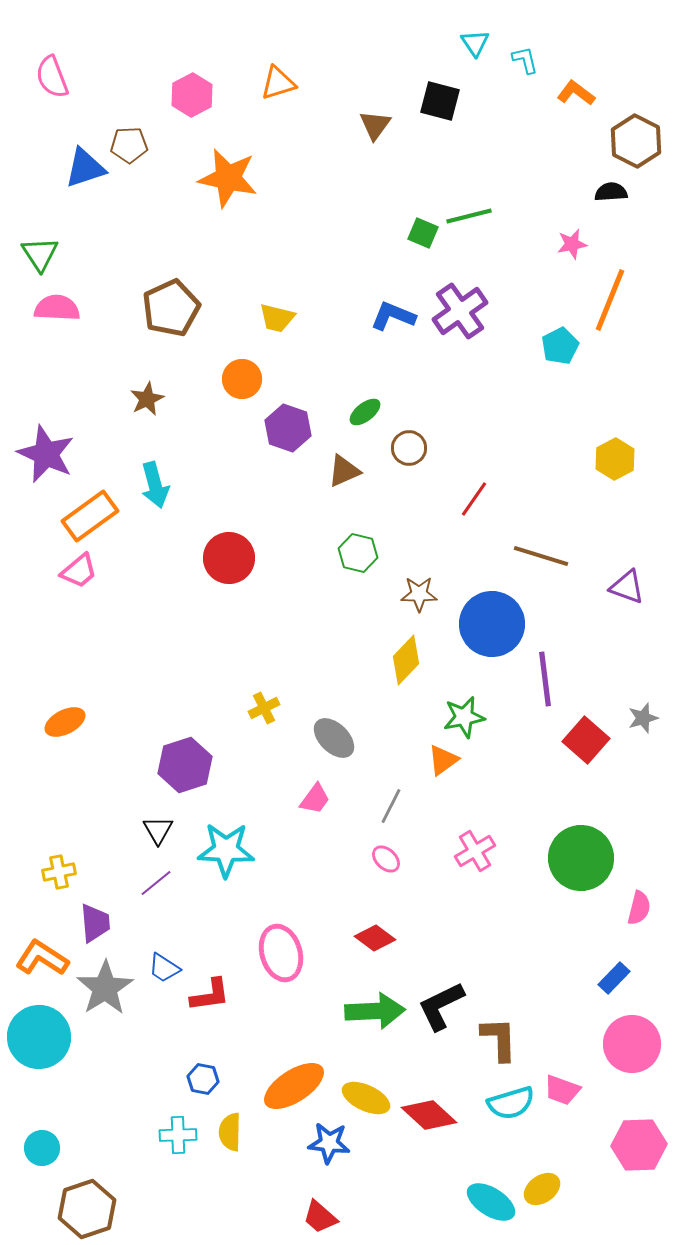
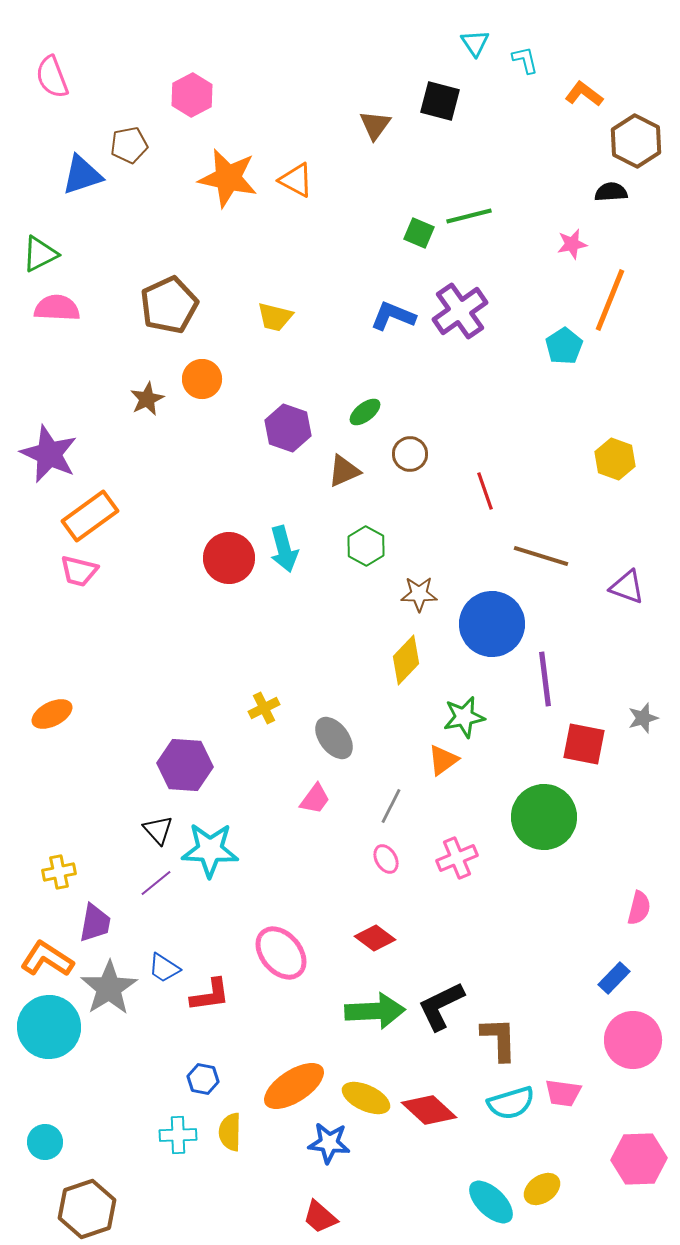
orange triangle at (278, 83): moved 18 px right, 97 px down; rotated 45 degrees clockwise
orange L-shape at (576, 93): moved 8 px right, 1 px down
brown pentagon at (129, 145): rotated 9 degrees counterclockwise
blue triangle at (85, 168): moved 3 px left, 7 px down
green square at (423, 233): moved 4 px left
green triangle at (40, 254): rotated 36 degrees clockwise
brown pentagon at (171, 308): moved 2 px left, 3 px up
yellow trapezoid at (277, 318): moved 2 px left, 1 px up
cyan pentagon at (560, 346): moved 4 px right; rotated 6 degrees counterclockwise
orange circle at (242, 379): moved 40 px left
brown circle at (409, 448): moved 1 px right, 6 px down
purple star at (46, 454): moved 3 px right
yellow hexagon at (615, 459): rotated 12 degrees counterclockwise
cyan arrow at (155, 485): moved 129 px right, 64 px down
red line at (474, 499): moved 11 px right, 8 px up; rotated 54 degrees counterclockwise
green hexagon at (358, 553): moved 8 px right, 7 px up; rotated 15 degrees clockwise
pink trapezoid at (79, 571): rotated 54 degrees clockwise
orange ellipse at (65, 722): moved 13 px left, 8 px up
gray ellipse at (334, 738): rotated 9 degrees clockwise
red square at (586, 740): moved 2 px left, 4 px down; rotated 30 degrees counterclockwise
purple hexagon at (185, 765): rotated 22 degrees clockwise
black triangle at (158, 830): rotated 12 degrees counterclockwise
cyan star at (226, 850): moved 16 px left
pink cross at (475, 851): moved 18 px left, 7 px down; rotated 9 degrees clockwise
green circle at (581, 858): moved 37 px left, 41 px up
pink ellipse at (386, 859): rotated 16 degrees clockwise
purple trapezoid at (95, 923): rotated 15 degrees clockwise
pink ellipse at (281, 953): rotated 24 degrees counterclockwise
orange L-shape at (42, 958): moved 5 px right, 1 px down
gray star at (105, 988): moved 4 px right
cyan circle at (39, 1037): moved 10 px right, 10 px up
pink circle at (632, 1044): moved 1 px right, 4 px up
pink trapezoid at (562, 1090): moved 1 px right, 3 px down; rotated 12 degrees counterclockwise
red diamond at (429, 1115): moved 5 px up
pink hexagon at (639, 1145): moved 14 px down
cyan circle at (42, 1148): moved 3 px right, 6 px up
cyan ellipse at (491, 1202): rotated 12 degrees clockwise
